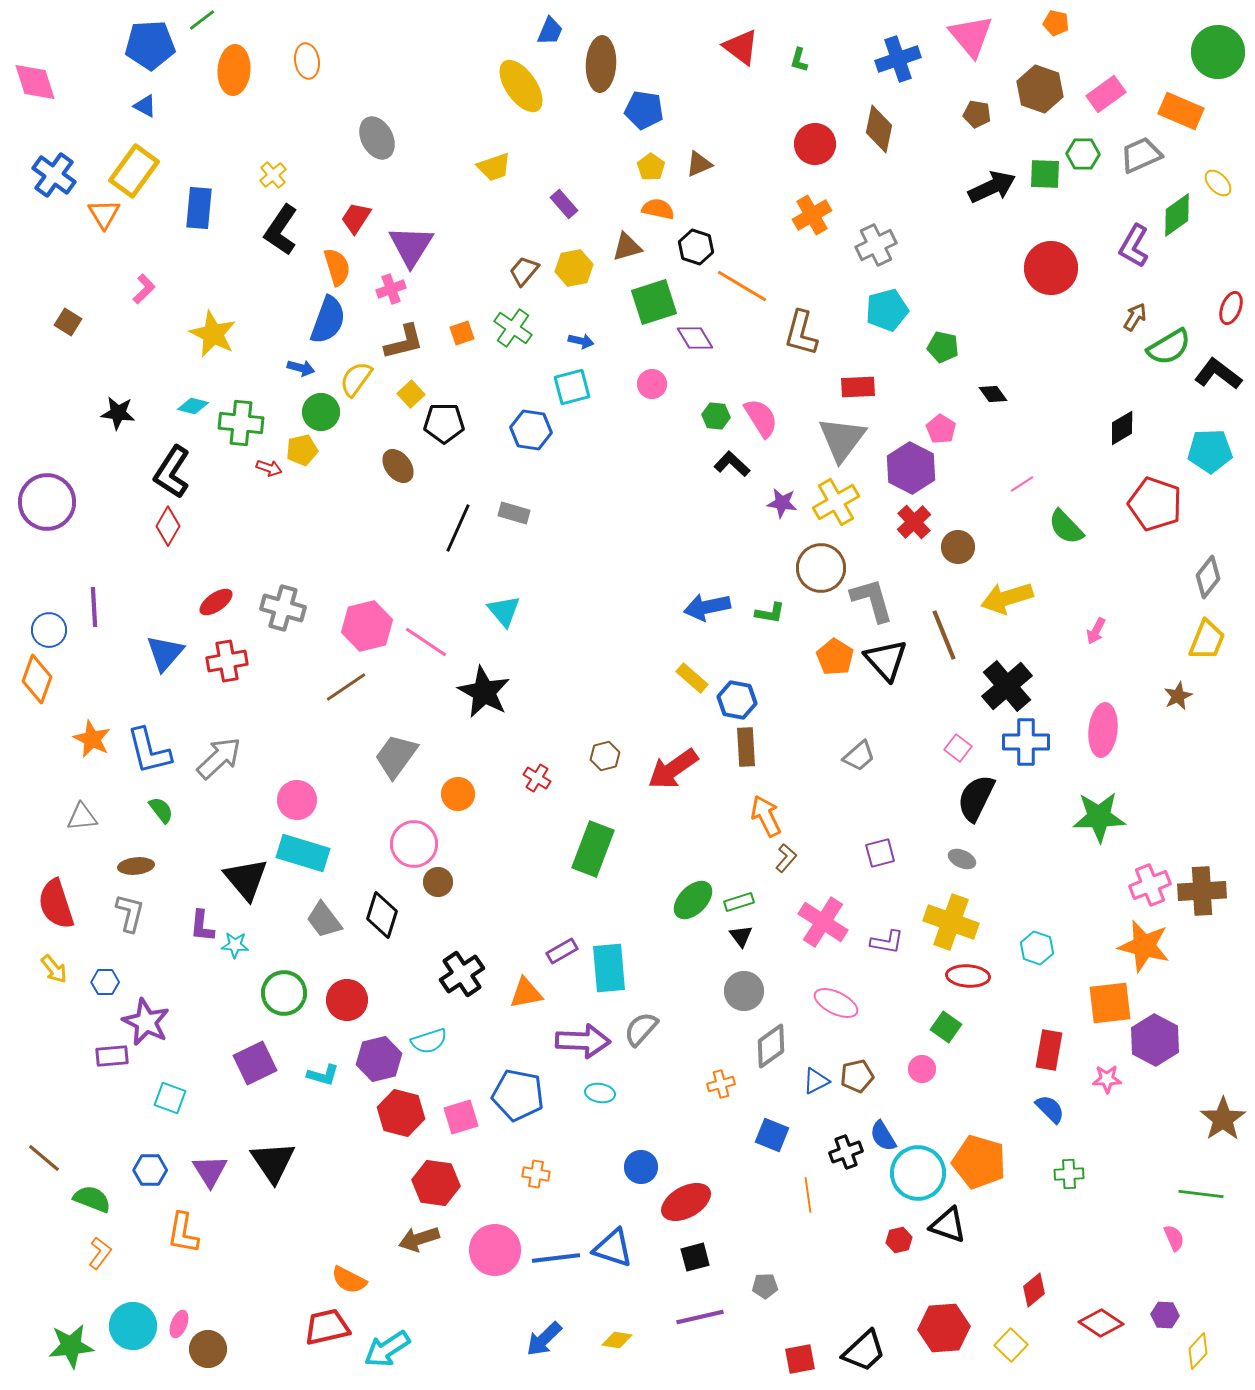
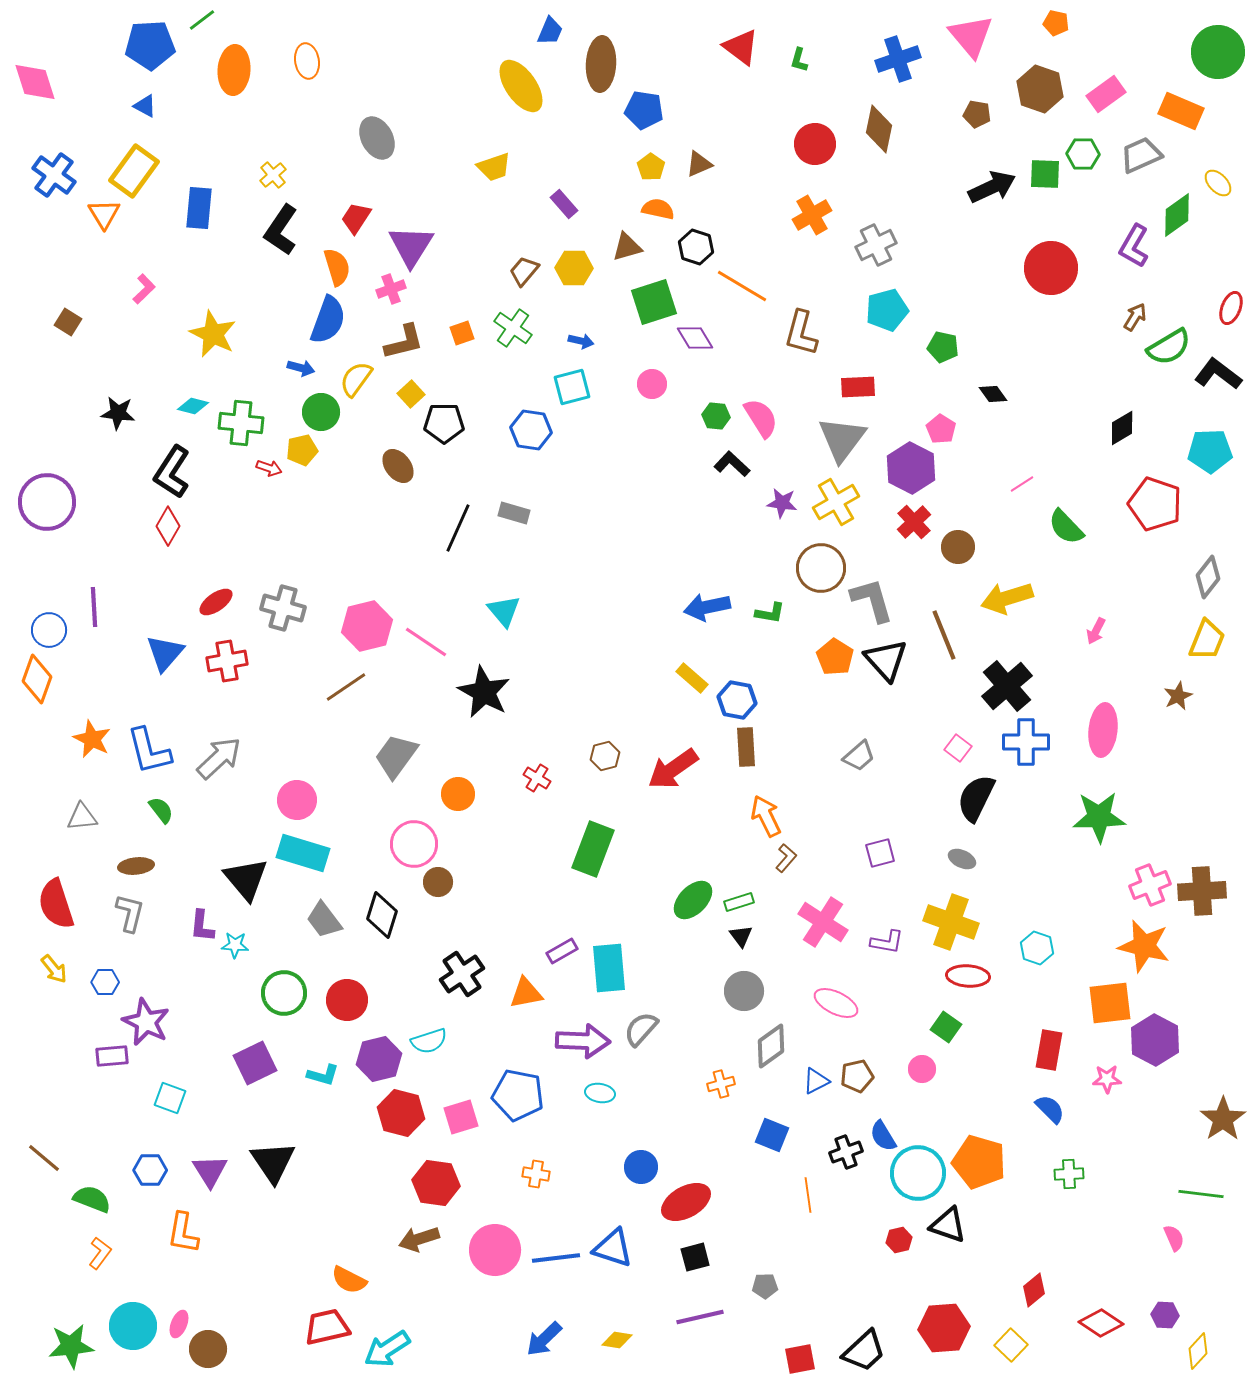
yellow hexagon at (574, 268): rotated 12 degrees clockwise
